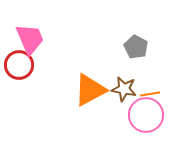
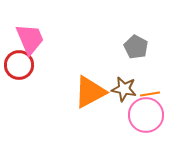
orange triangle: moved 2 px down
